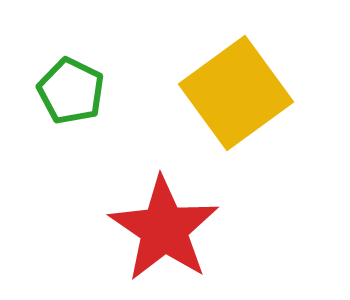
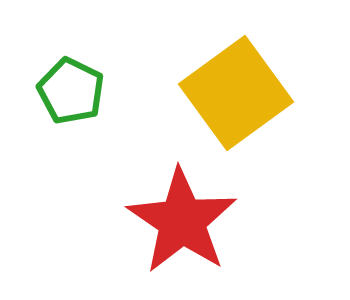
red star: moved 18 px right, 8 px up
